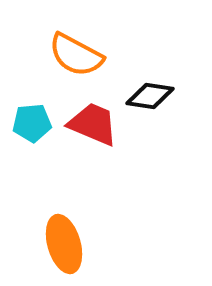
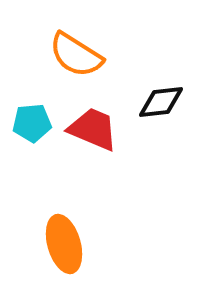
orange semicircle: rotated 4 degrees clockwise
black diamond: moved 11 px right, 6 px down; rotated 15 degrees counterclockwise
red trapezoid: moved 5 px down
